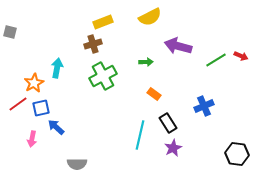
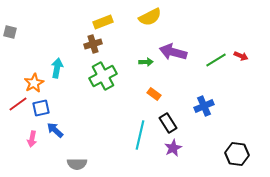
purple arrow: moved 5 px left, 6 px down
blue arrow: moved 1 px left, 3 px down
